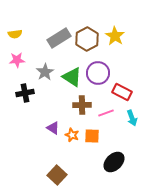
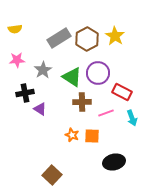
yellow semicircle: moved 5 px up
gray star: moved 2 px left, 2 px up
brown cross: moved 3 px up
purple triangle: moved 13 px left, 19 px up
black ellipse: rotated 30 degrees clockwise
brown square: moved 5 px left
